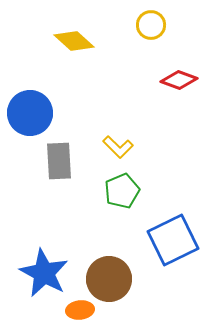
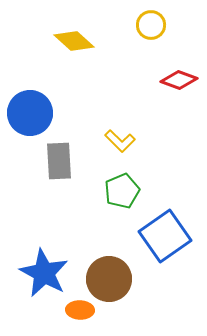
yellow L-shape: moved 2 px right, 6 px up
blue square: moved 8 px left, 4 px up; rotated 9 degrees counterclockwise
orange ellipse: rotated 8 degrees clockwise
